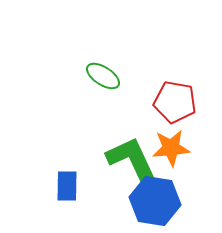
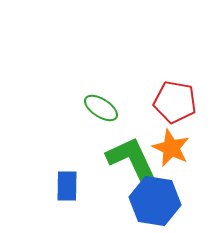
green ellipse: moved 2 px left, 32 px down
orange star: rotated 30 degrees clockwise
